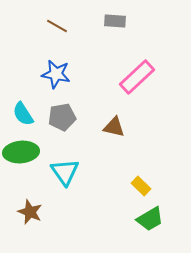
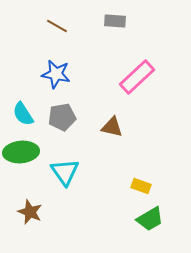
brown triangle: moved 2 px left
yellow rectangle: rotated 24 degrees counterclockwise
